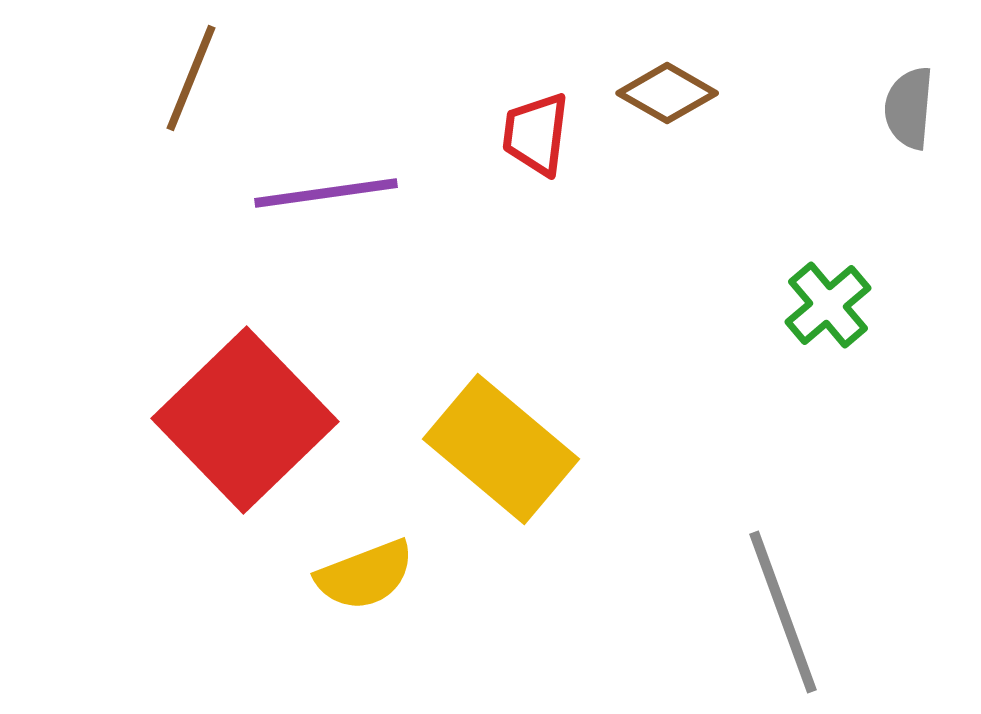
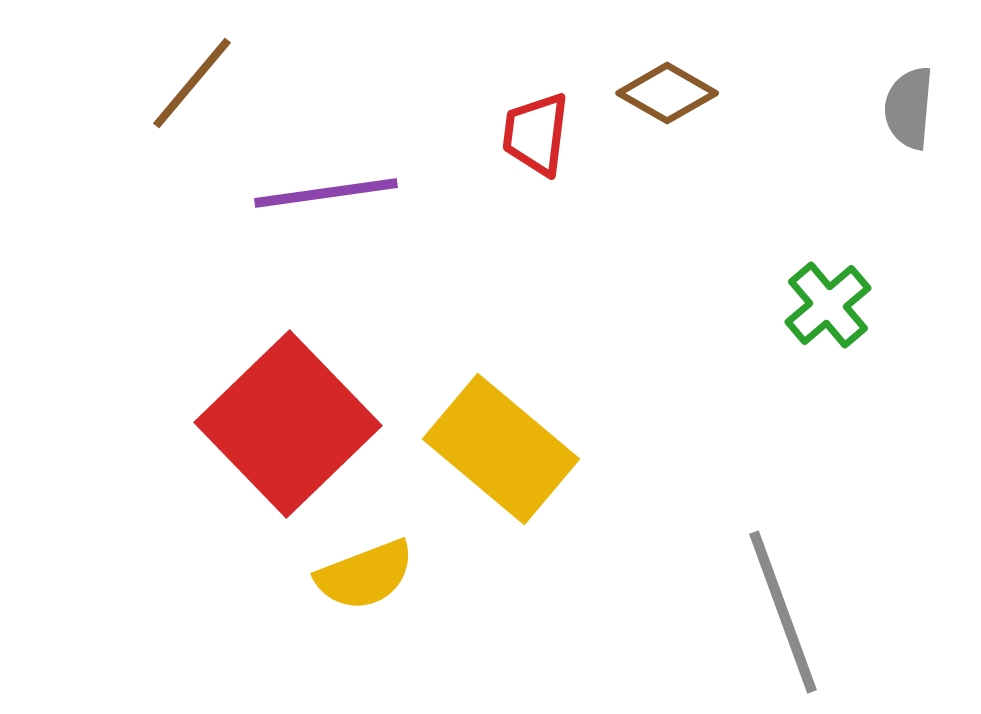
brown line: moved 1 px right, 5 px down; rotated 18 degrees clockwise
red square: moved 43 px right, 4 px down
